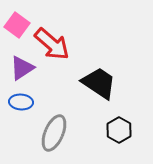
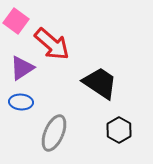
pink square: moved 1 px left, 4 px up
black trapezoid: moved 1 px right
